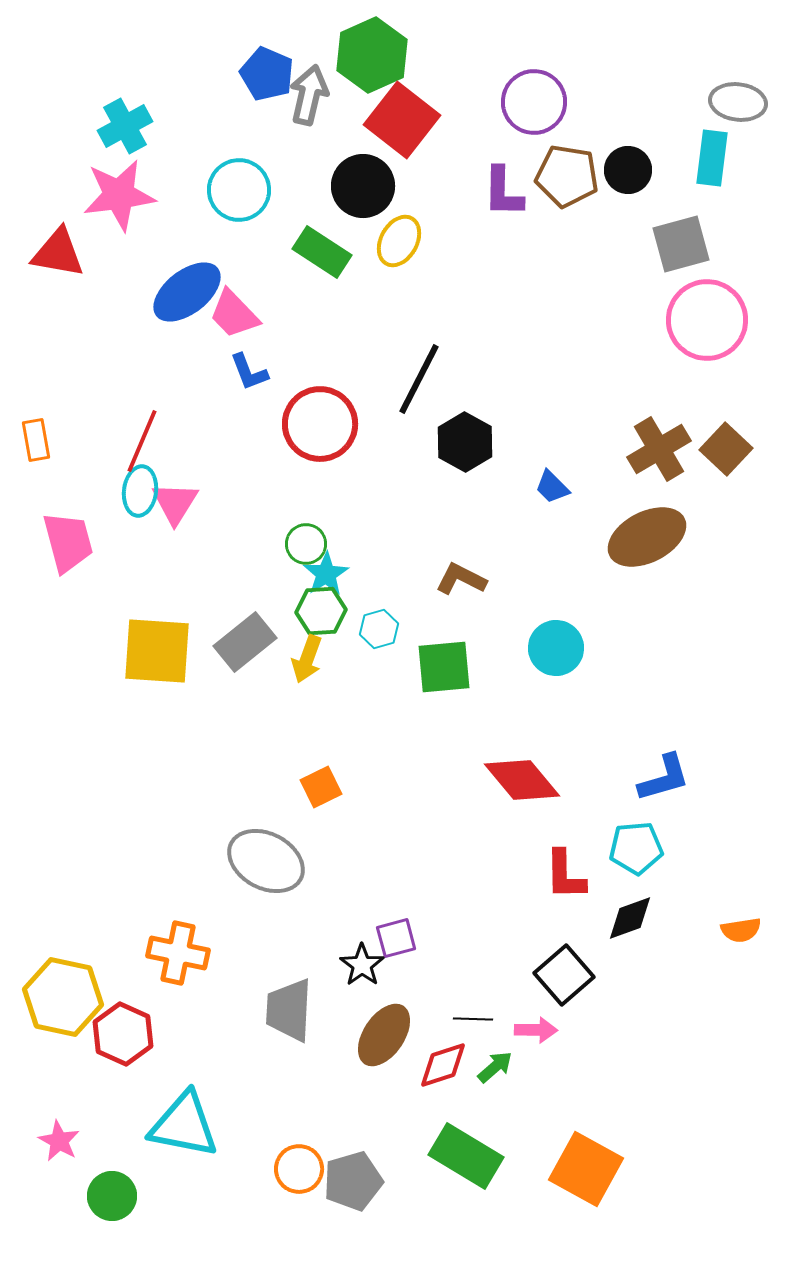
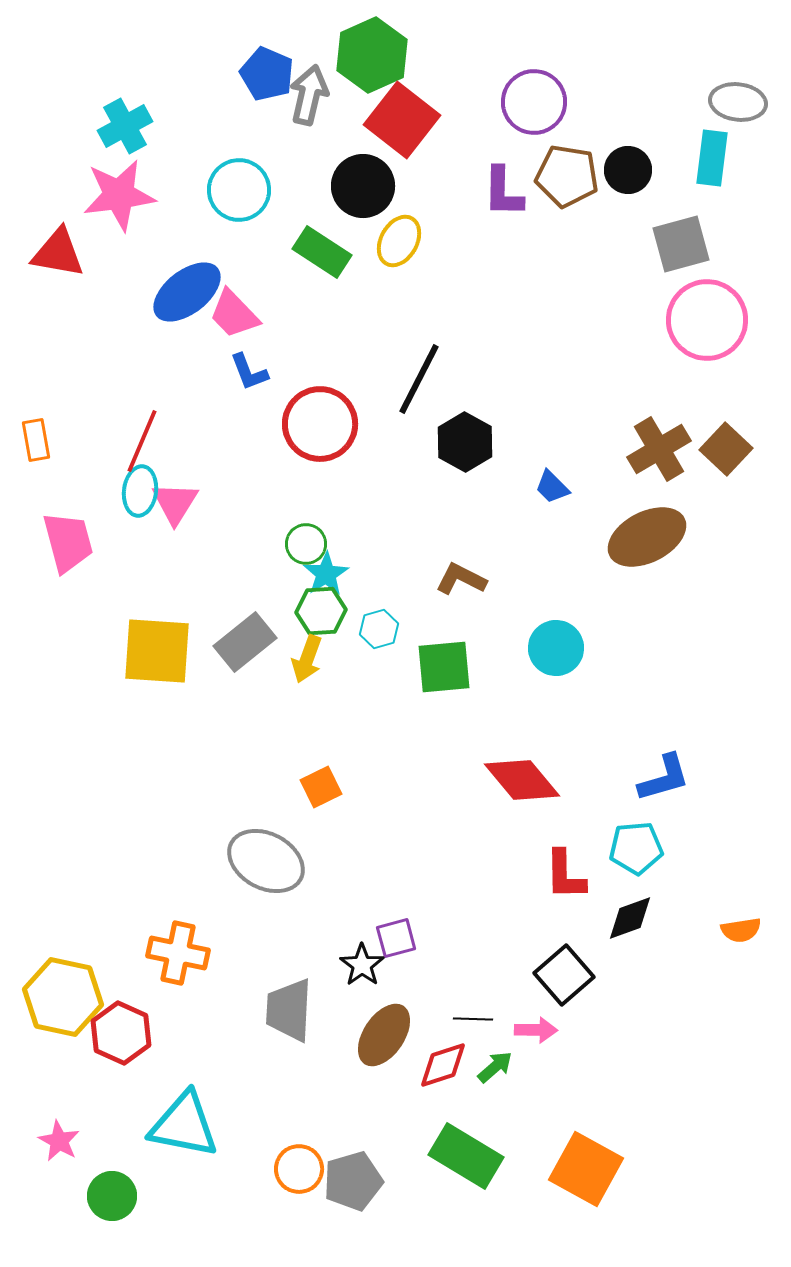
red hexagon at (123, 1034): moved 2 px left, 1 px up
